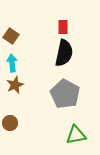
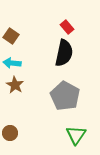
red rectangle: moved 4 px right; rotated 40 degrees counterclockwise
cyan arrow: rotated 78 degrees counterclockwise
brown star: rotated 18 degrees counterclockwise
gray pentagon: moved 2 px down
brown circle: moved 10 px down
green triangle: rotated 45 degrees counterclockwise
